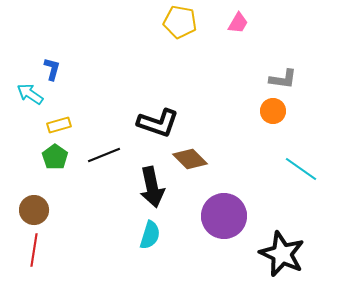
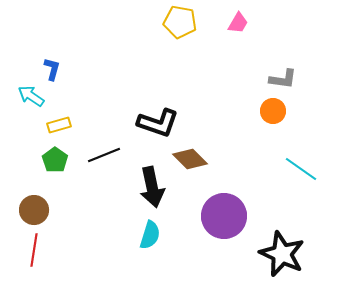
cyan arrow: moved 1 px right, 2 px down
green pentagon: moved 3 px down
